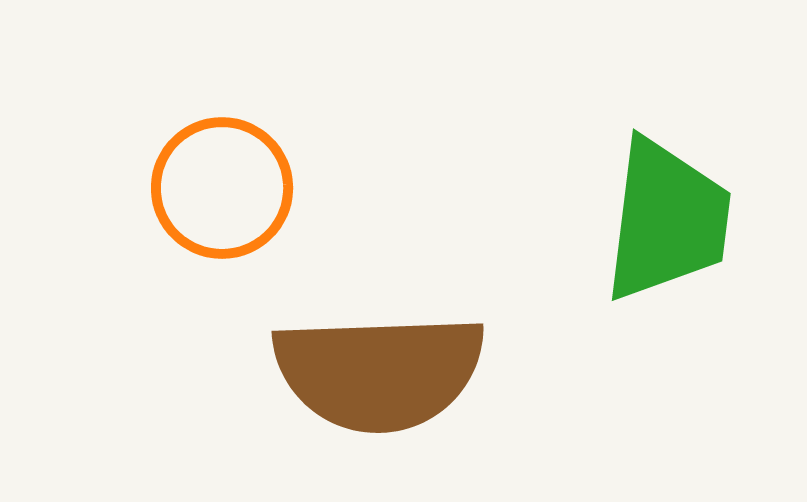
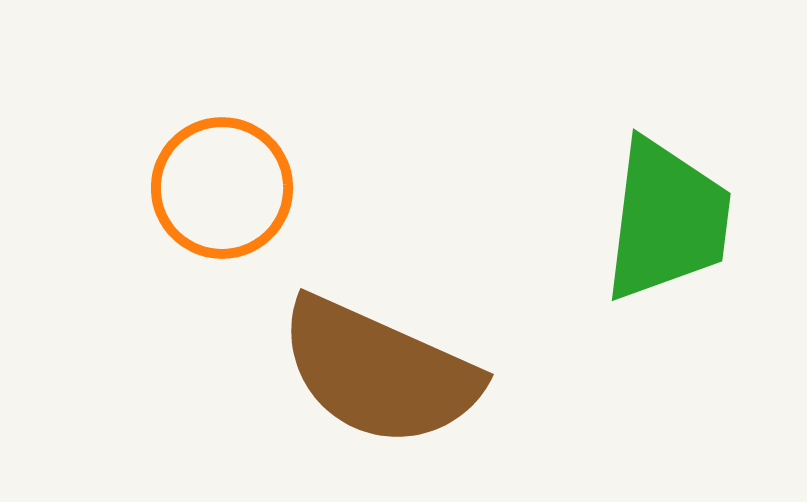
brown semicircle: rotated 26 degrees clockwise
